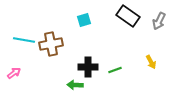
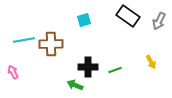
cyan line: rotated 20 degrees counterclockwise
brown cross: rotated 10 degrees clockwise
pink arrow: moved 1 px left, 1 px up; rotated 80 degrees counterclockwise
green arrow: rotated 21 degrees clockwise
